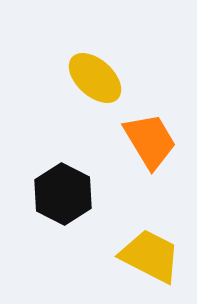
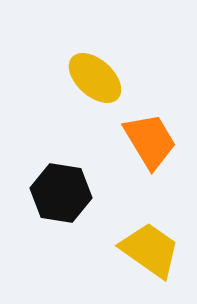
black hexagon: moved 2 px left, 1 px up; rotated 18 degrees counterclockwise
yellow trapezoid: moved 6 px up; rotated 8 degrees clockwise
